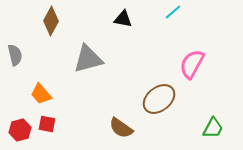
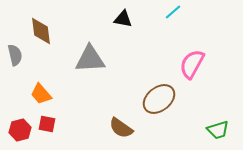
brown diamond: moved 10 px left, 10 px down; rotated 36 degrees counterclockwise
gray triangle: moved 2 px right; rotated 12 degrees clockwise
green trapezoid: moved 5 px right, 2 px down; rotated 45 degrees clockwise
